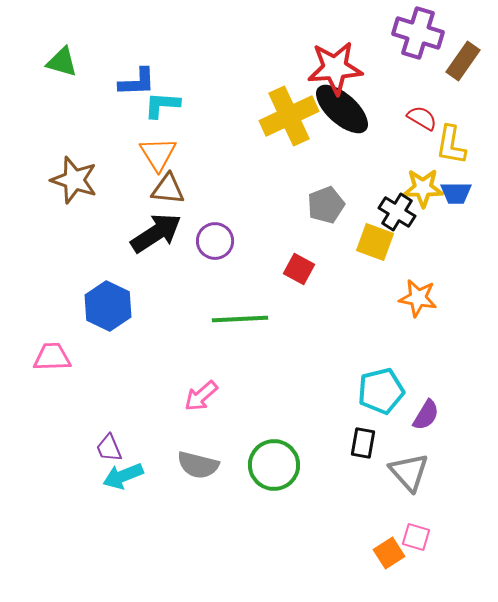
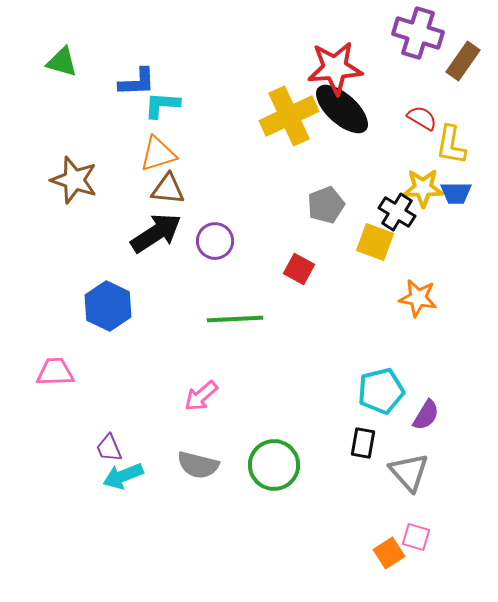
orange triangle: rotated 45 degrees clockwise
green line: moved 5 px left
pink trapezoid: moved 3 px right, 15 px down
